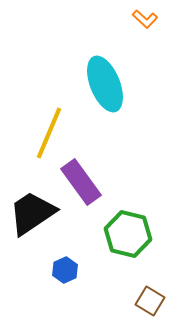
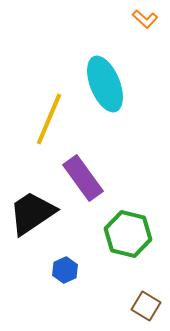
yellow line: moved 14 px up
purple rectangle: moved 2 px right, 4 px up
brown square: moved 4 px left, 5 px down
